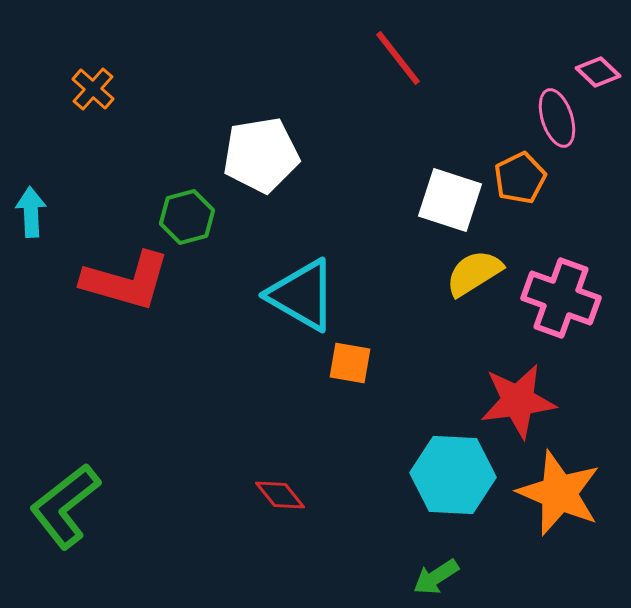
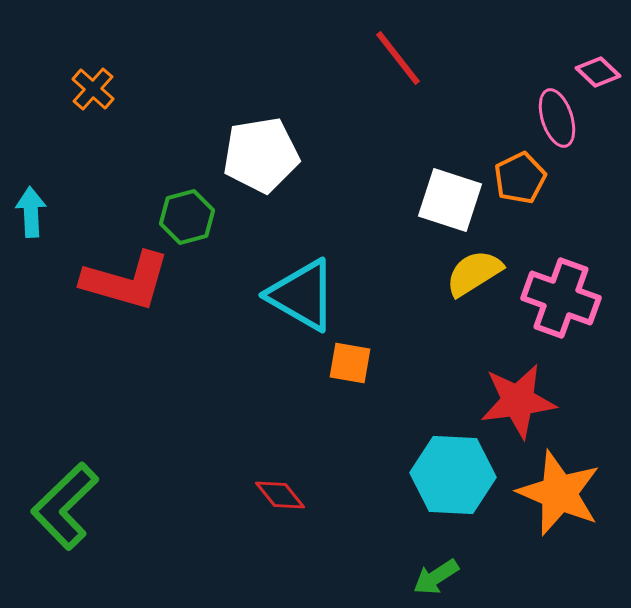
green L-shape: rotated 6 degrees counterclockwise
